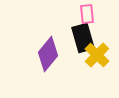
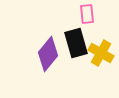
black rectangle: moved 7 px left, 5 px down
yellow cross: moved 4 px right, 2 px up; rotated 15 degrees counterclockwise
